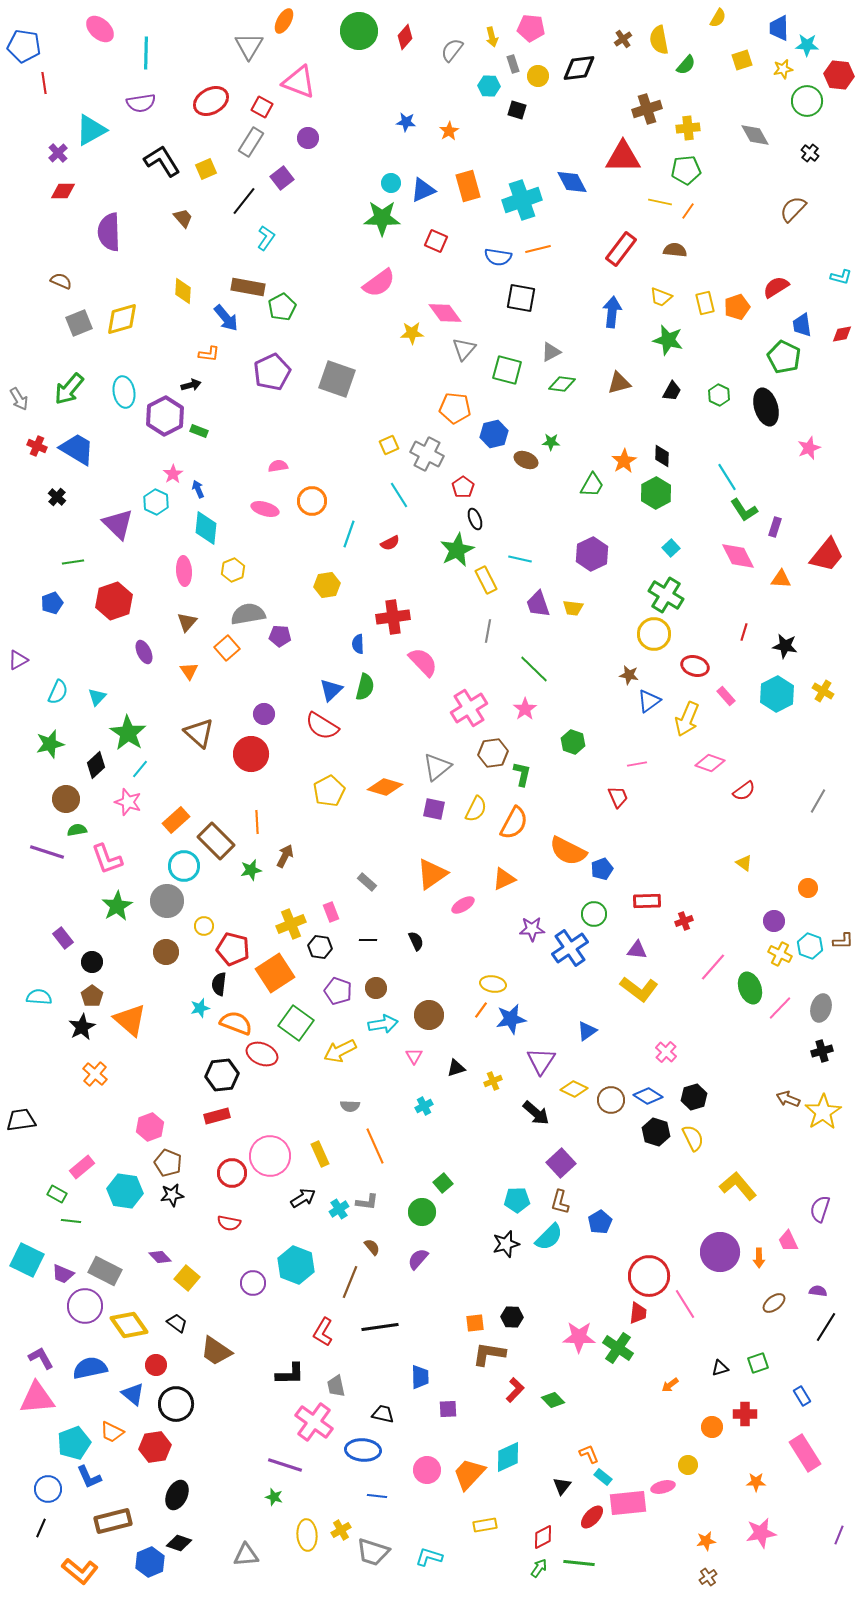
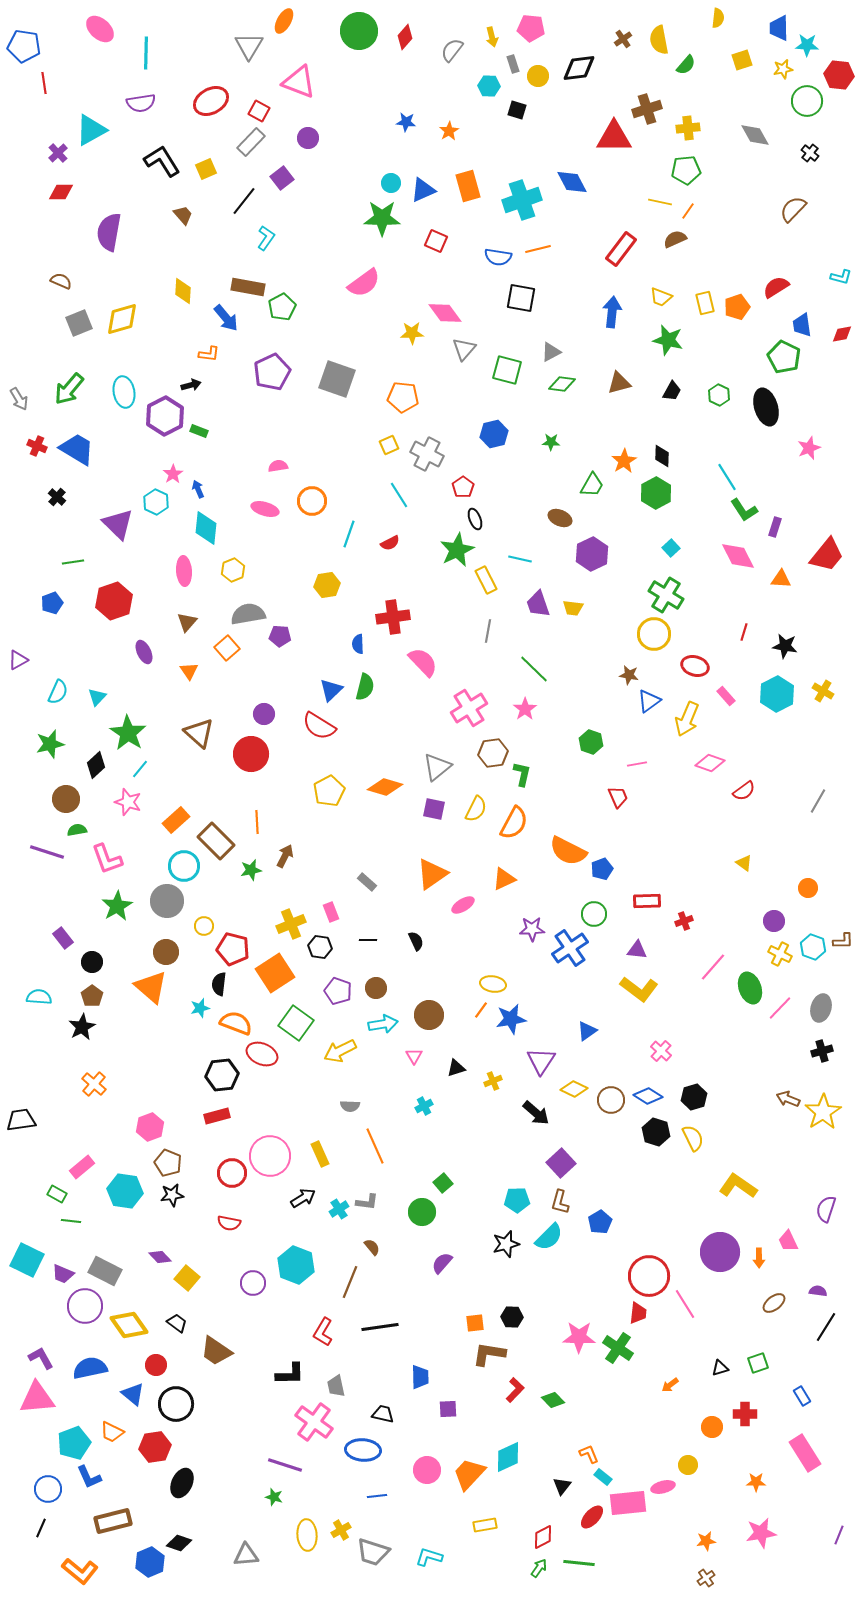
yellow semicircle at (718, 18): rotated 24 degrees counterclockwise
red square at (262, 107): moved 3 px left, 4 px down
gray rectangle at (251, 142): rotated 12 degrees clockwise
red triangle at (623, 157): moved 9 px left, 20 px up
red diamond at (63, 191): moved 2 px left, 1 px down
brown trapezoid at (183, 218): moved 3 px up
purple semicircle at (109, 232): rotated 12 degrees clockwise
brown semicircle at (675, 250): moved 11 px up; rotated 30 degrees counterclockwise
pink semicircle at (379, 283): moved 15 px left
orange pentagon at (455, 408): moved 52 px left, 11 px up
brown ellipse at (526, 460): moved 34 px right, 58 px down
red semicircle at (322, 726): moved 3 px left
green hexagon at (573, 742): moved 18 px right
cyan hexagon at (810, 946): moved 3 px right, 1 px down
orange triangle at (130, 1020): moved 21 px right, 33 px up
pink cross at (666, 1052): moved 5 px left, 1 px up
orange cross at (95, 1074): moved 1 px left, 10 px down
yellow L-shape at (738, 1186): rotated 15 degrees counterclockwise
purple semicircle at (820, 1209): moved 6 px right
purple semicircle at (418, 1259): moved 24 px right, 4 px down
black ellipse at (177, 1495): moved 5 px right, 12 px up
blue line at (377, 1496): rotated 12 degrees counterclockwise
brown cross at (708, 1577): moved 2 px left, 1 px down
